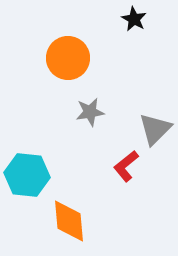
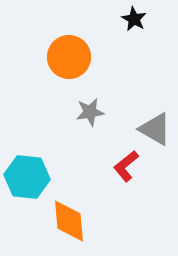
orange circle: moved 1 px right, 1 px up
gray triangle: rotated 45 degrees counterclockwise
cyan hexagon: moved 2 px down
